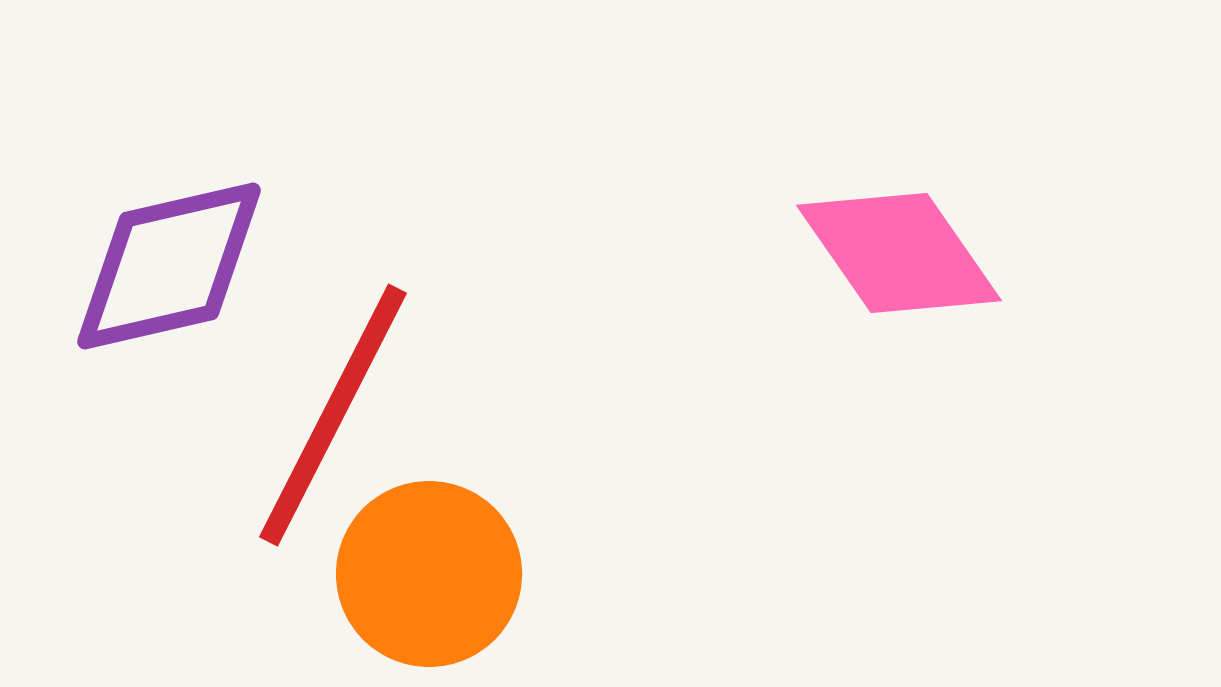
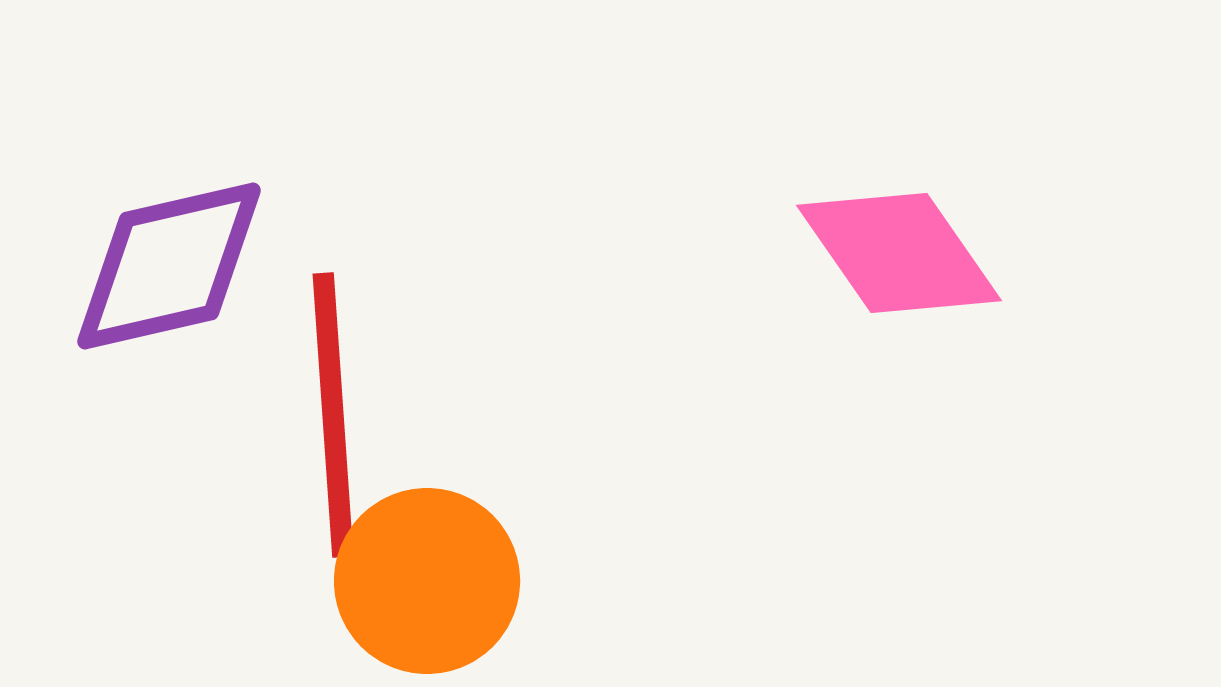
red line: rotated 31 degrees counterclockwise
orange circle: moved 2 px left, 7 px down
